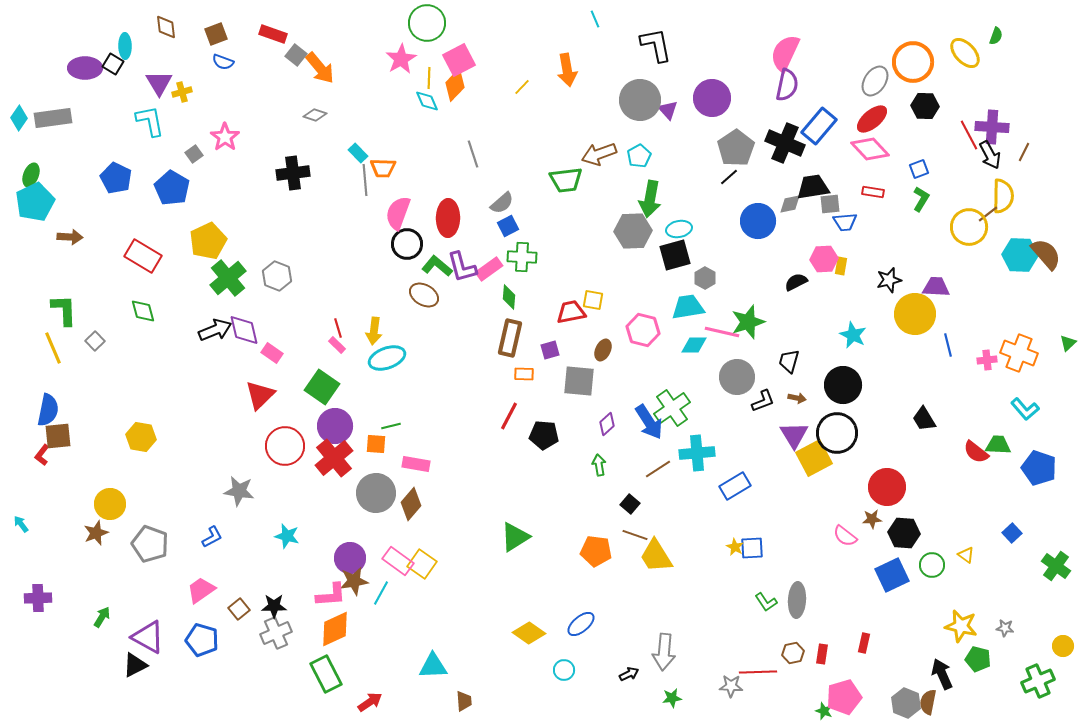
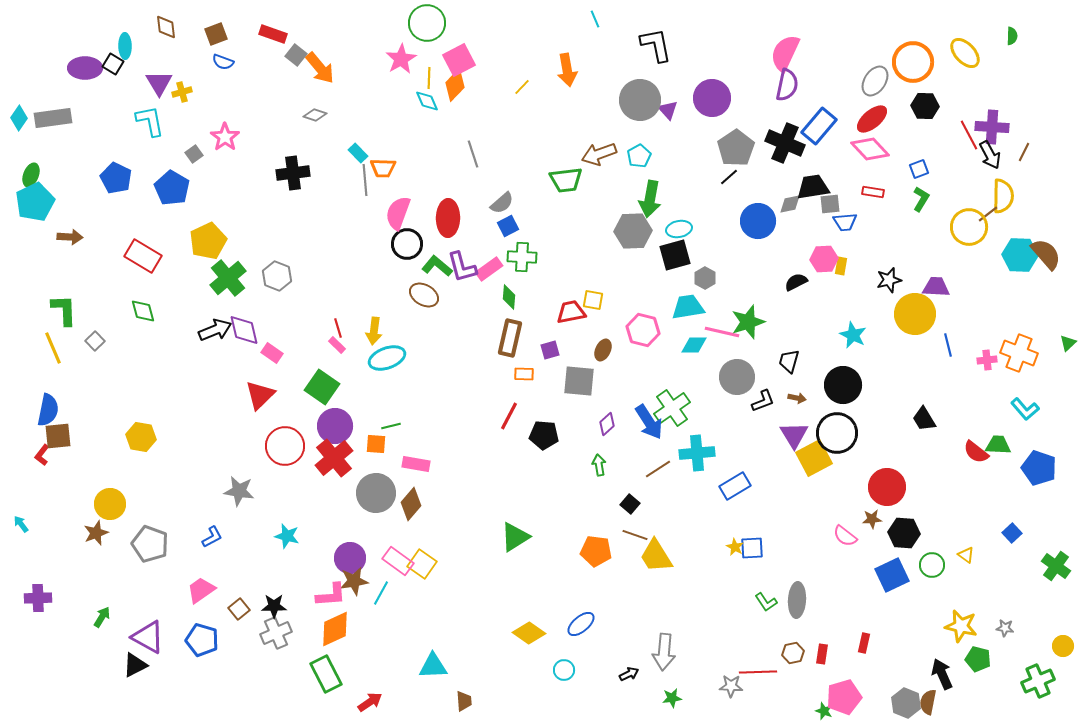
green semicircle at (996, 36): moved 16 px right; rotated 18 degrees counterclockwise
